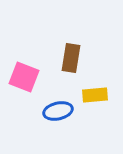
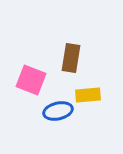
pink square: moved 7 px right, 3 px down
yellow rectangle: moved 7 px left
